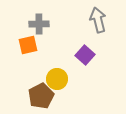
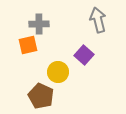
purple square: moved 1 px left
yellow circle: moved 1 px right, 7 px up
brown pentagon: rotated 20 degrees counterclockwise
